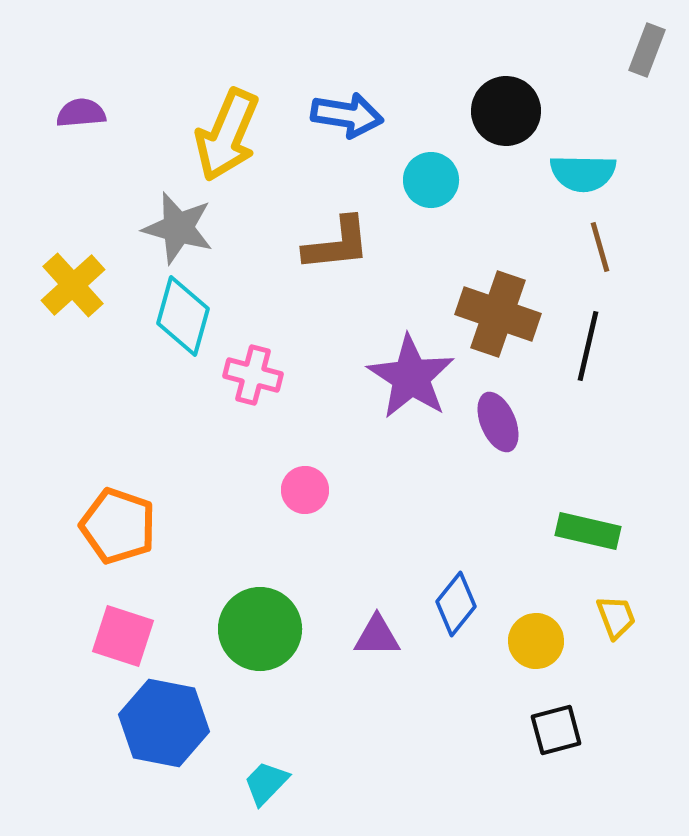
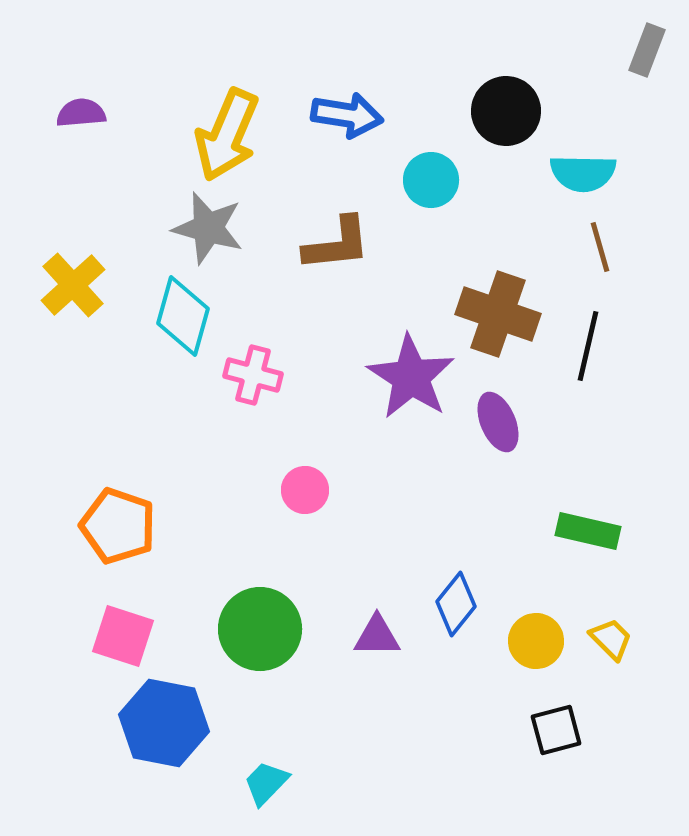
gray star: moved 30 px right
yellow trapezoid: moved 5 px left, 22 px down; rotated 24 degrees counterclockwise
